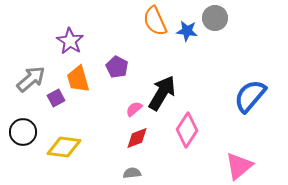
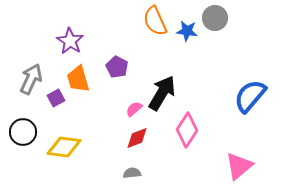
gray arrow: rotated 24 degrees counterclockwise
